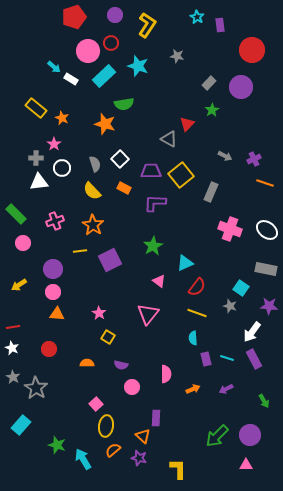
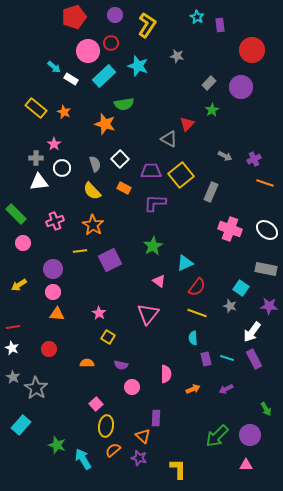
orange star at (62, 118): moved 2 px right, 6 px up
green arrow at (264, 401): moved 2 px right, 8 px down
